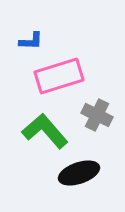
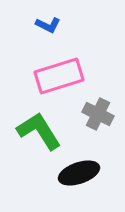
blue L-shape: moved 17 px right, 16 px up; rotated 25 degrees clockwise
gray cross: moved 1 px right, 1 px up
green L-shape: moved 6 px left; rotated 9 degrees clockwise
